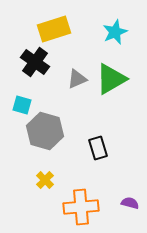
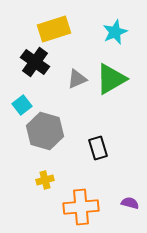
cyan square: rotated 36 degrees clockwise
yellow cross: rotated 30 degrees clockwise
